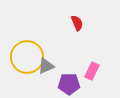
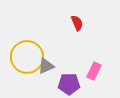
pink rectangle: moved 2 px right
